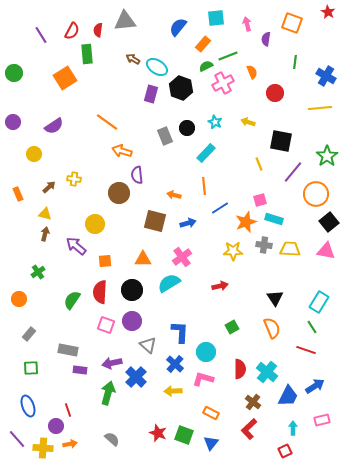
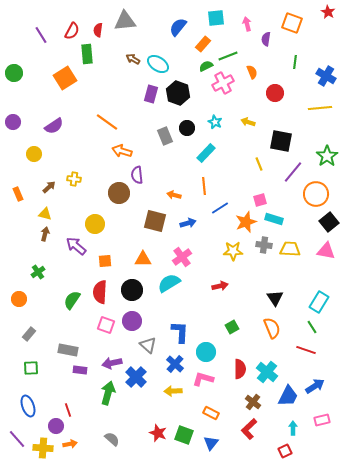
cyan ellipse at (157, 67): moved 1 px right, 3 px up
black hexagon at (181, 88): moved 3 px left, 5 px down
